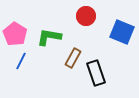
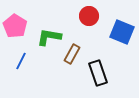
red circle: moved 3 px right
pink pentagon: moved 8 px up
brown rectangle: moved 1 px left, 4 px up
black rectangle: moved 2 px right
